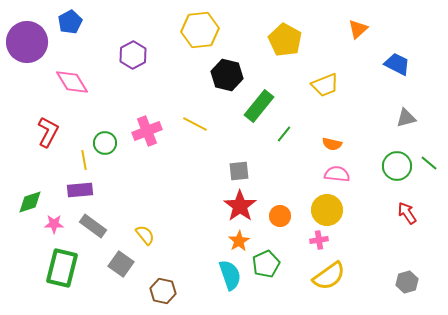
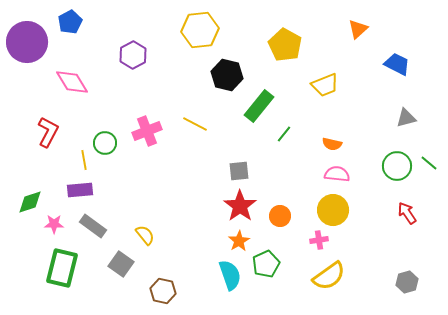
yellow pentagon at (285, 40): moved 5 px down
yellow circle at (327, 210): moved 6 px right
